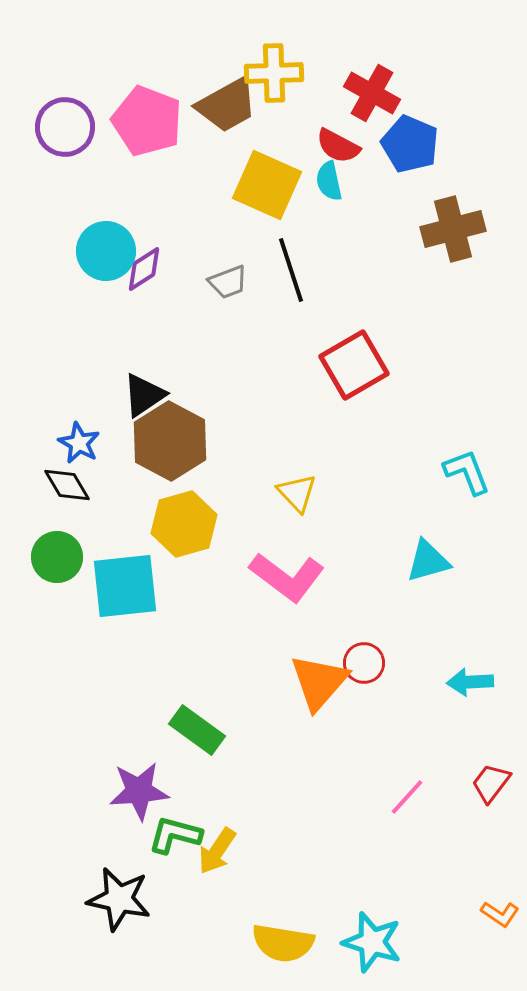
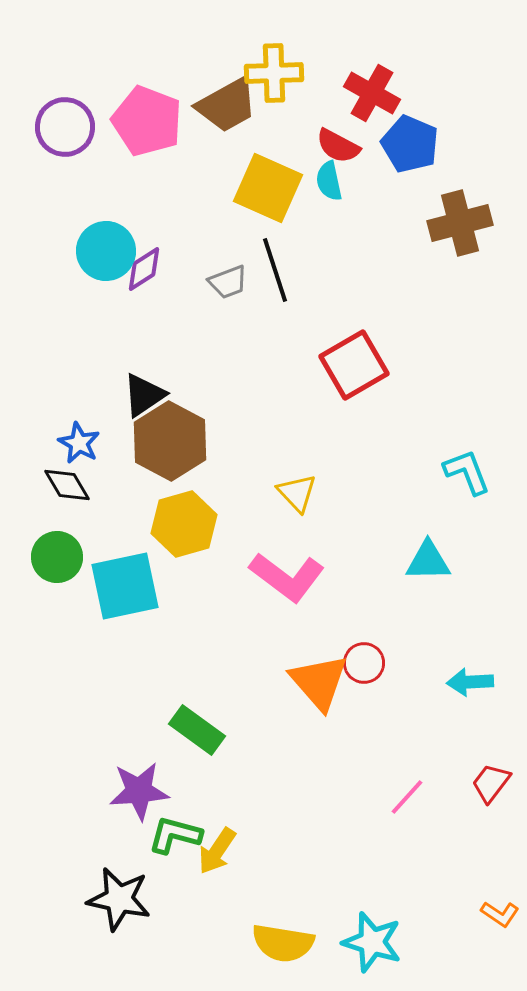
yellow square: moved 1 px right, 3 px down
brown cross: moved 7 px right, 6 px up
black line: moved 16 px left
cyan triangle: rotated 15 degrees clockwise
cyan square: rotated 6 degrees counterclockwise
orange triangle: rotated 22 degrees counterclockwise
